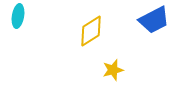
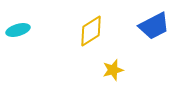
cyan ellipse: moved 14 px down; rotated 65 degrees clockwise
blue trapezoid: moved 6 px down
